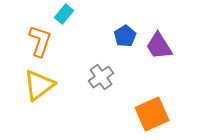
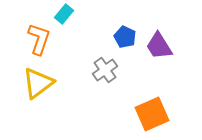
blue pentagon: moved 1 px down; rotated 15 degrees counterclockwise
orange L-shape: moved 1 px left, 2 px up
gray cross: moved 4 px right, 7 px up
yellow triangle: moved 1 px left, 2 px up
